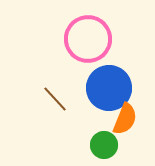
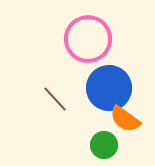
orange semicircle: rotated 104 degrees clockwise
